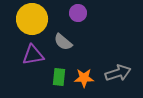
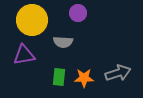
yellow circle: moved 1 px down
gray semicircle: rotated 36 degrees counterclockwise
purple triangle: moved 9 px left
